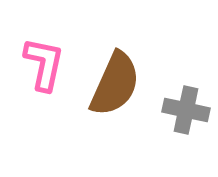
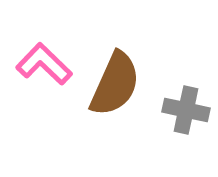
pink L-shape: rotated 58 degrees counterclockwise
